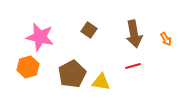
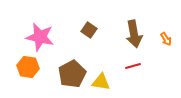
orange hexagon: rotated 25 degrees clockwise
